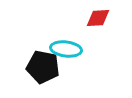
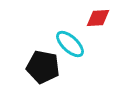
cyan ellipse: moved 4 px right, 5 px up; rotated 36 degrees clockwise
